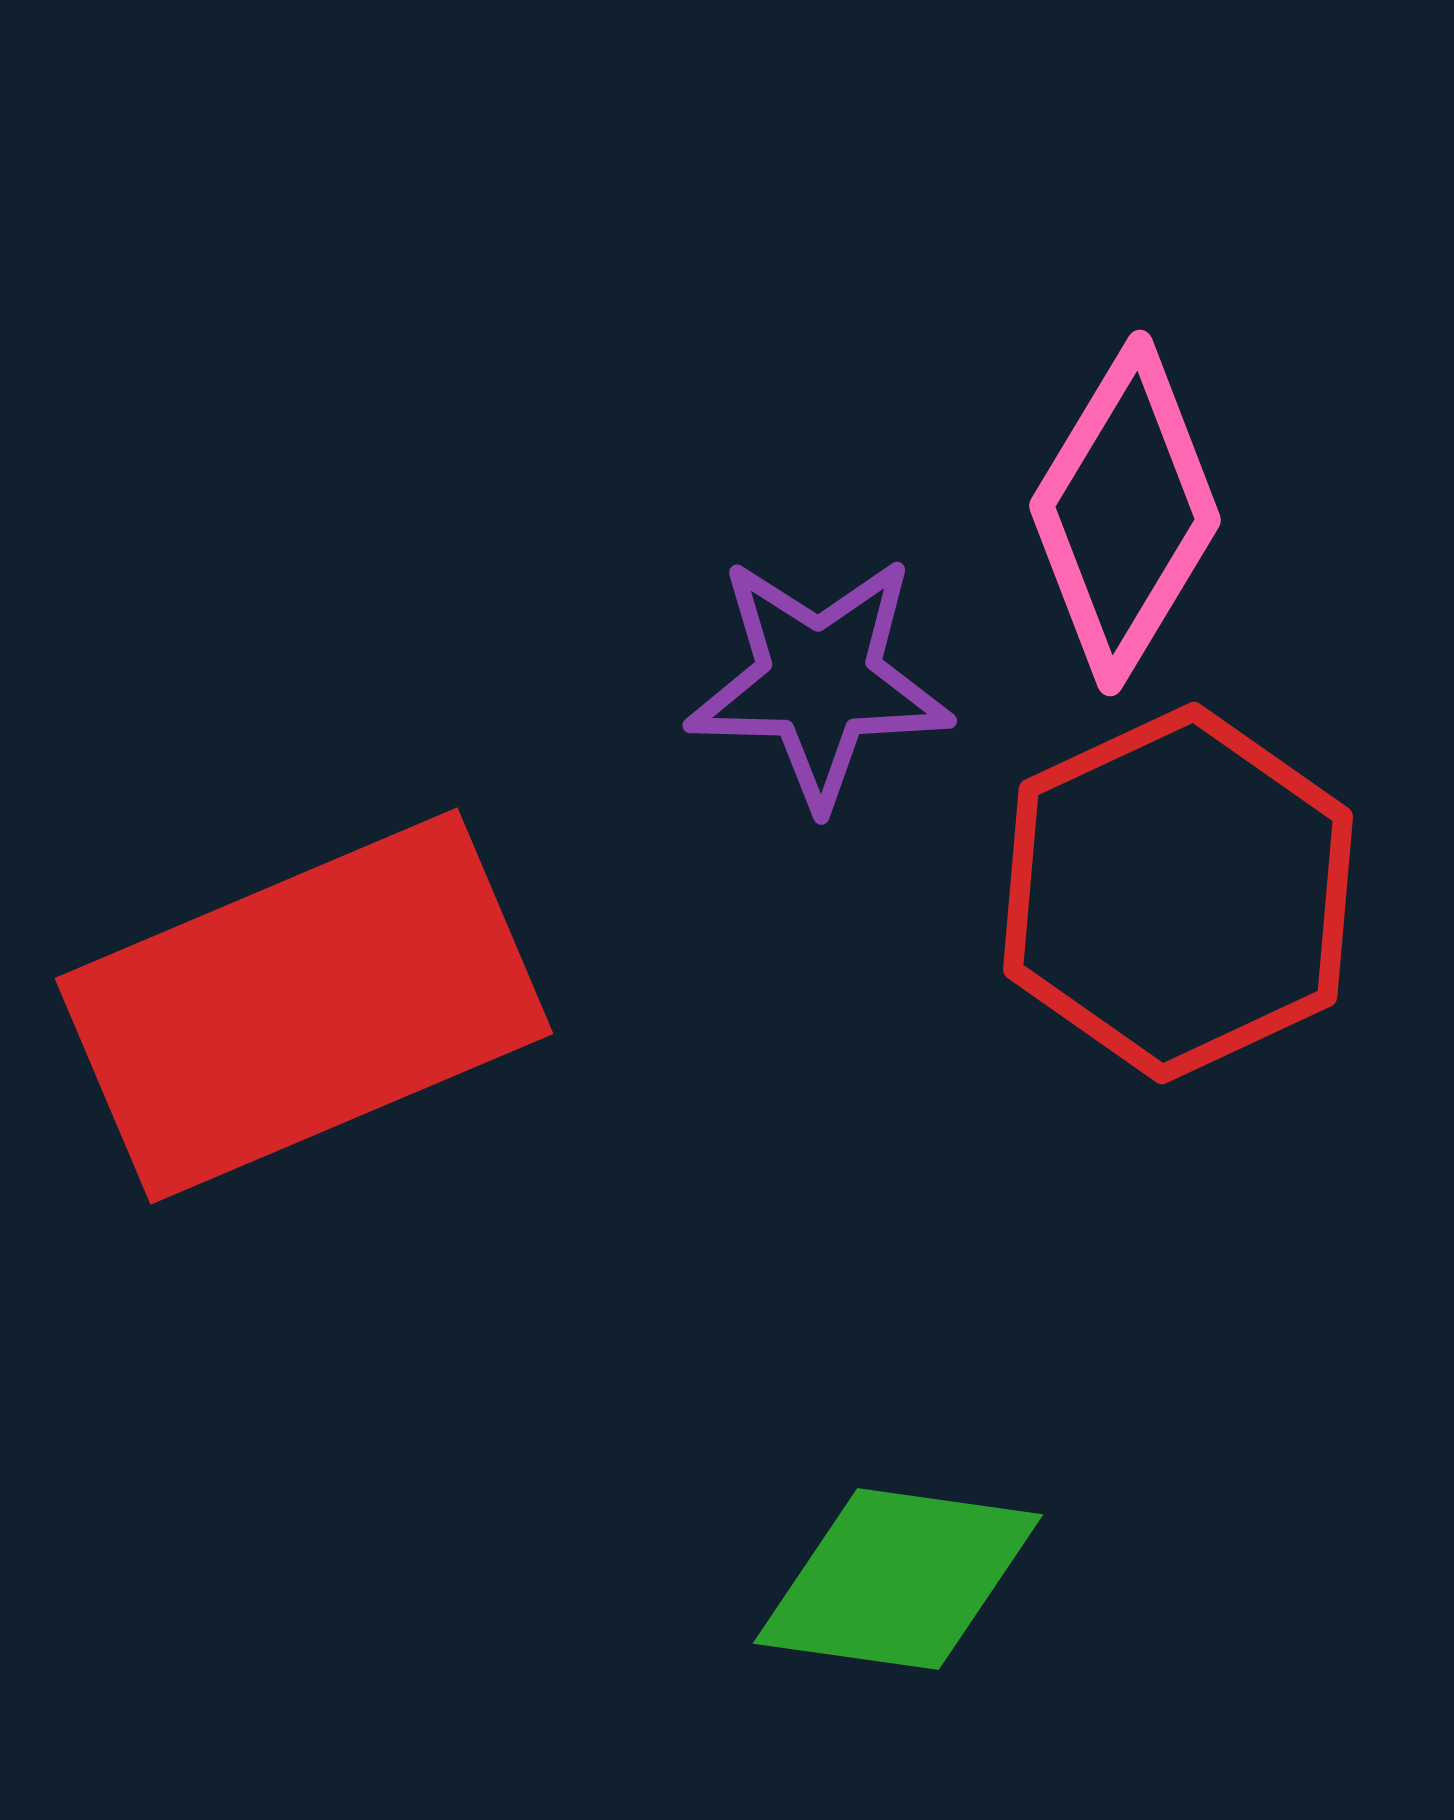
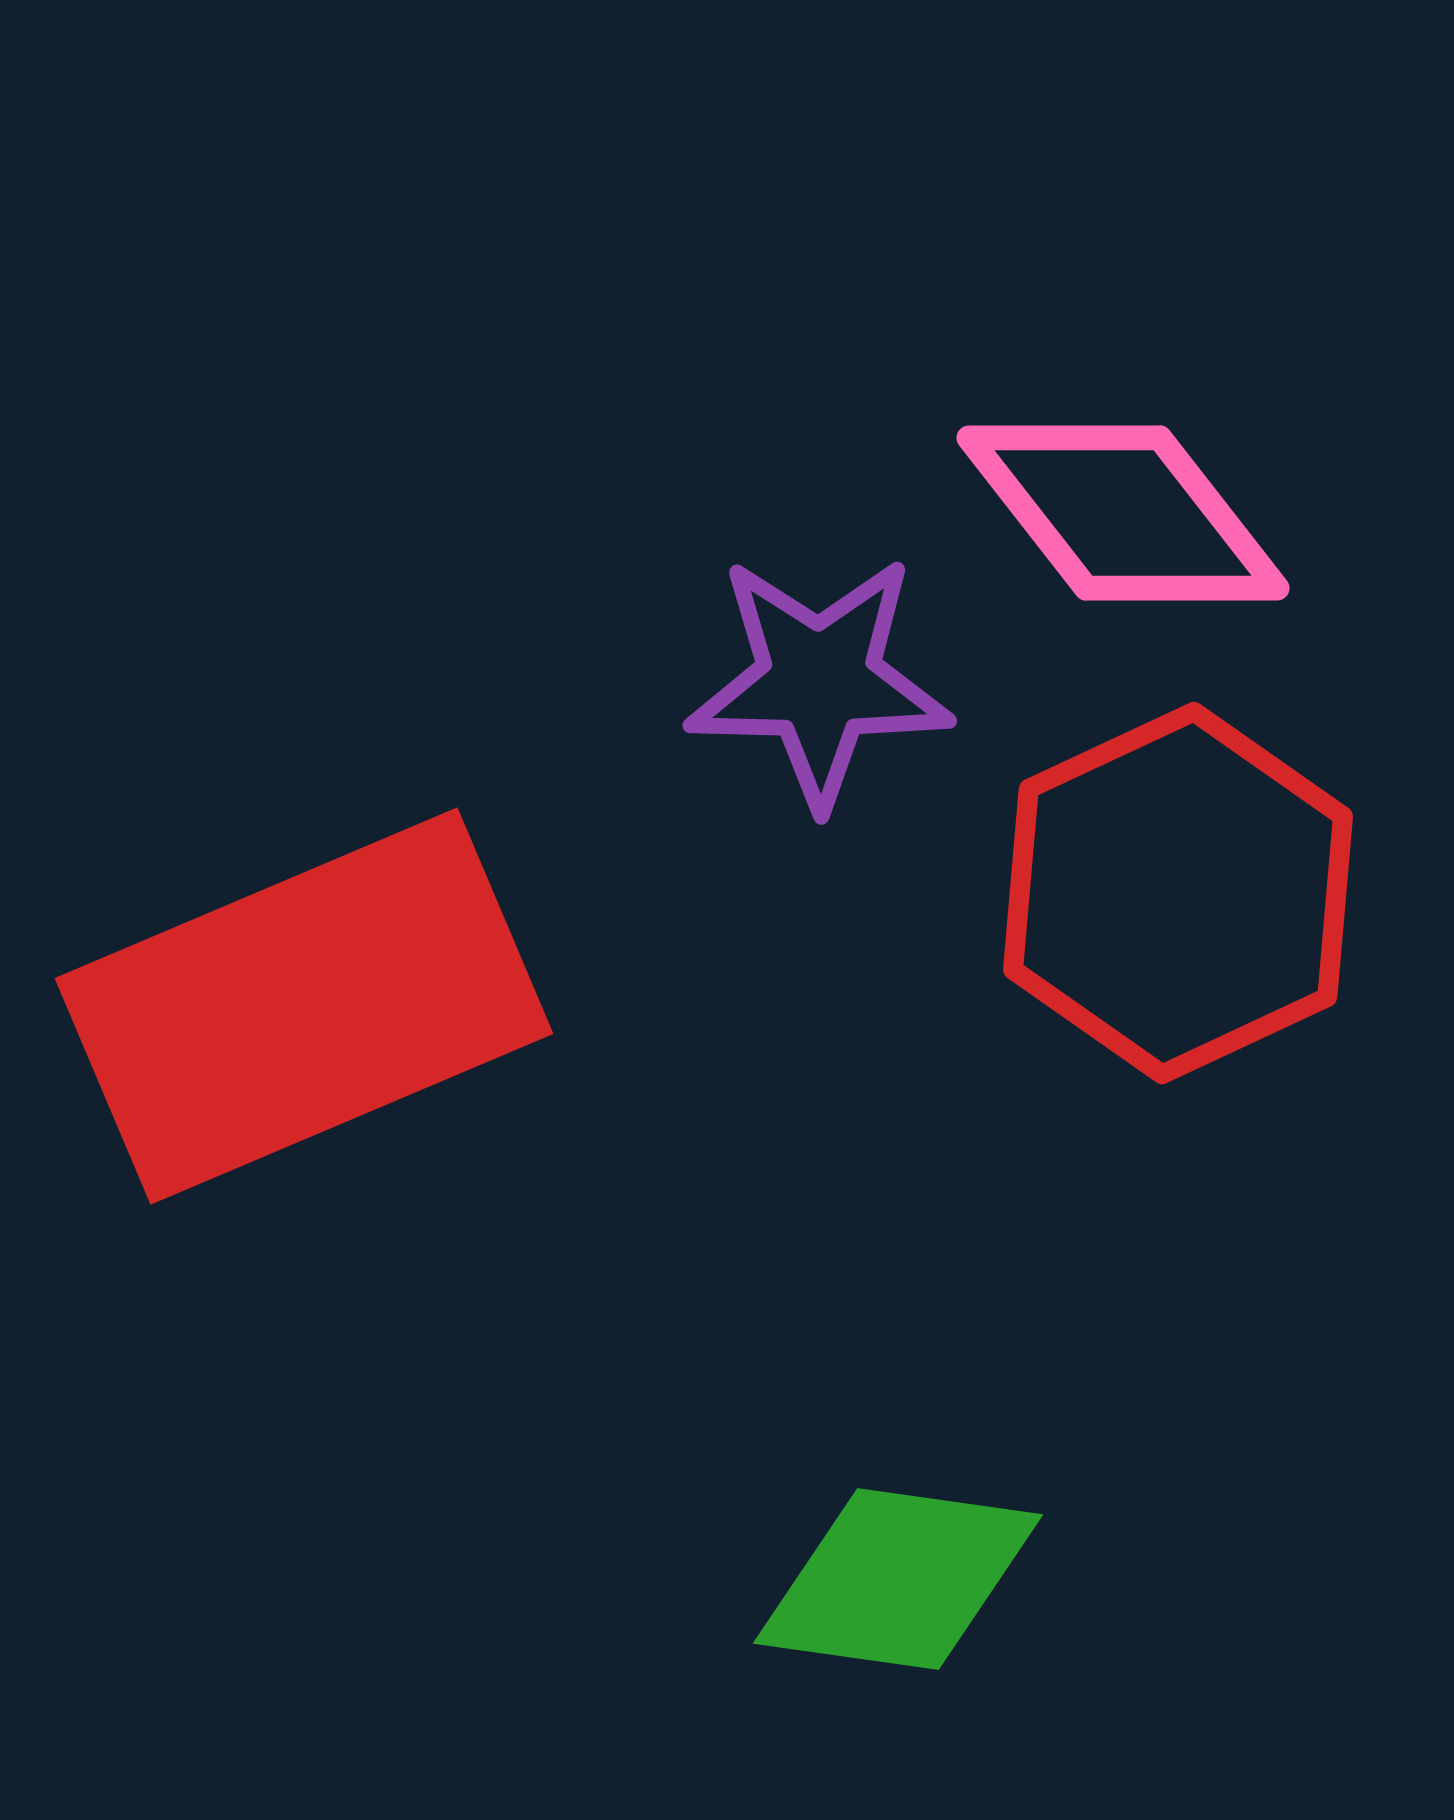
pink diamond: moved 2 px left; rotated 69 degrees counterclockwise
